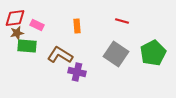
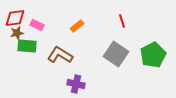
red line: rotated 56 degrees clockwise
orange rectangle: rotated 56 degrees clockwise
green pentagon: moved 2 px down
purple cross: moved 1 px left, 12 px down
